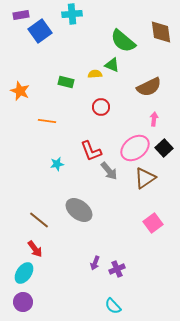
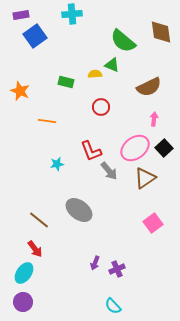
blue square: moved 5 px left, 5 px down
